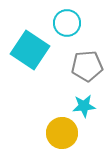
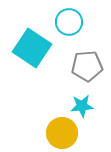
cyan circle: moved 2 px right, 1 px up
cyan square: moved 2 px right, 2 px up
cyan star: moved 2 px left
